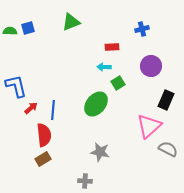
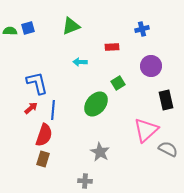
green triangle: moved 4 px down
cyan arrow: moved 24 px left, 5 px up
blue L-shape: moved 21 px right, 3 px up
black rectangle: rotated 36 degrees counterclockwise
pink triangle: moved 3 px left, 4 px down
red semicircle: rotated 25 degrees clockwise
gray star: rotated 18 degrees clockwise
brown rectangle: rotated 42 degrees counterclockwise
